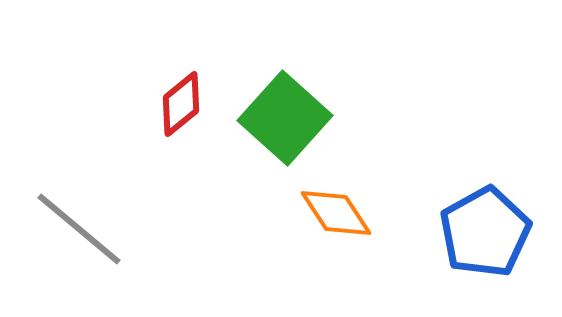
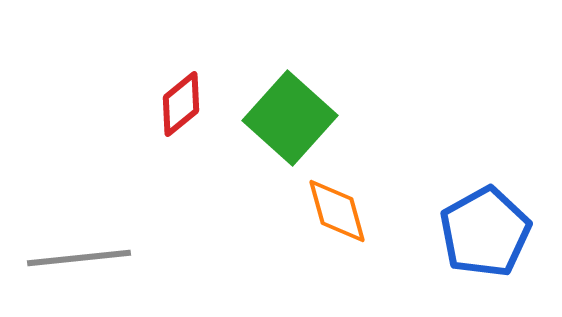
green square: moved 5 px right
orange diamond: moved 1 px right, 2 px up; rotated 18 degrees clockwise
gray line: moved 29 px down; rotated 46 degrees counterclockwise
